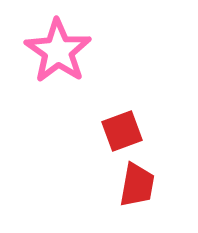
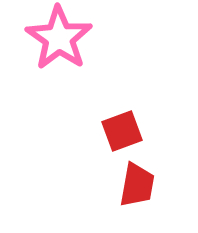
pink star: moved 1 px right, 13 px up
